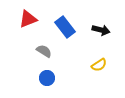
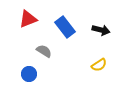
blue circle: moved 18 px left, 4 px up
